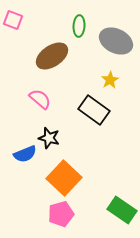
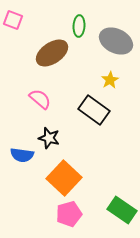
brown ellipse: moved 3 px up
blue semicircle: moved 3 px left, 1 px down; rotated 30 degrees clockwise
pink pentagon: moved 8 px right
